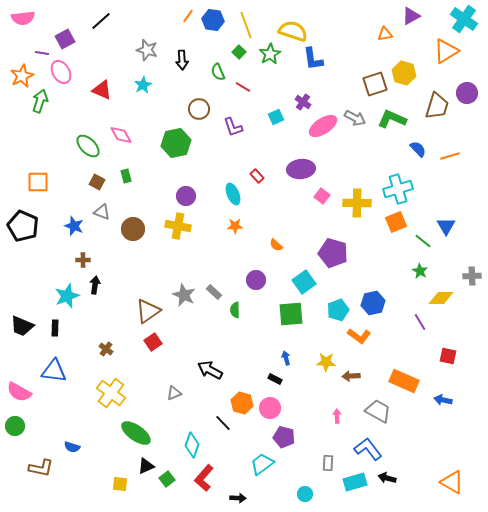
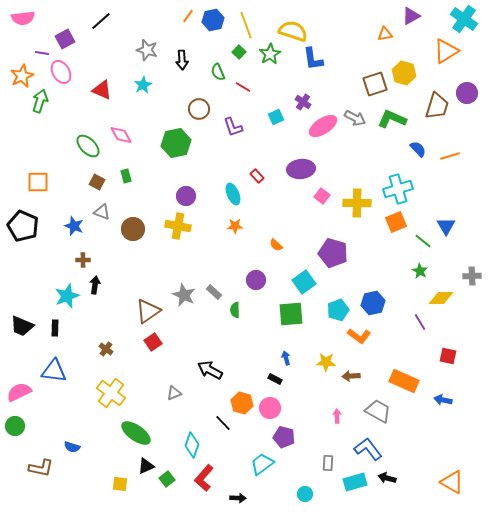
blue hexagon at (213, 20): rotated 20 degrees counterclockwise
pink semicircle at (19, 392): rotated 125 degrees clockwise
